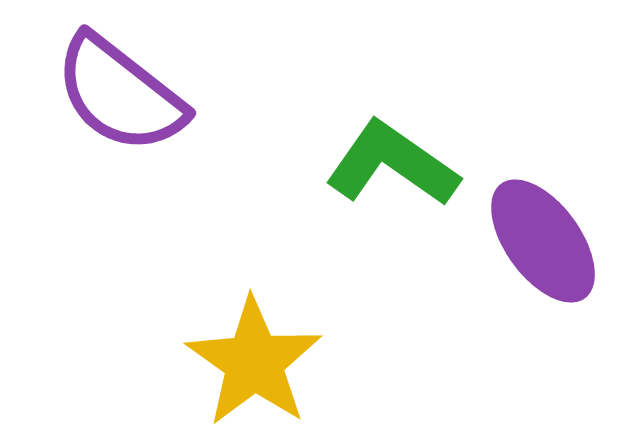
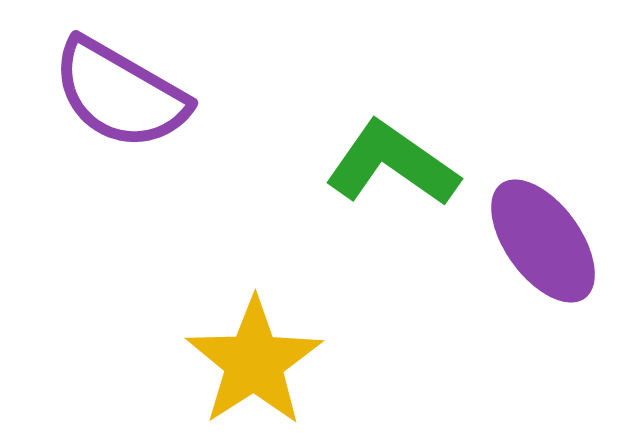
purple semicircle: rotated 8 degrees counterclockwise
yellow star: rotated 4 degrees clockwise
